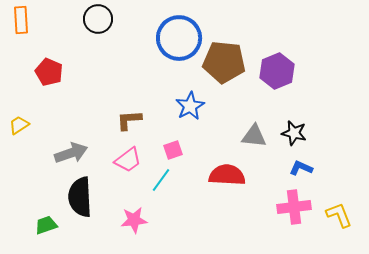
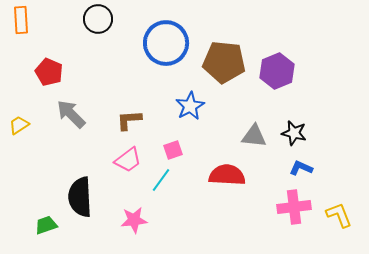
blue circle: moved 13 px left, 5 px down
gray arrow: moved 39 px up; rotated 116 degrees counterclockwise
